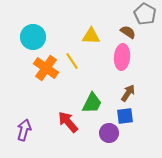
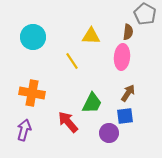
brown semicircle: rotated 63 degrees clockwise
orange cross: moved 14 px left, 25 px down; rotated 25 degrees counterclockwise
